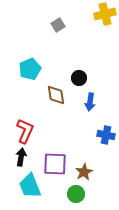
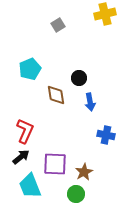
blue arrow: rotated 18 degrees counterclockwise
black arrow: rotated 42 degrees clockwise
